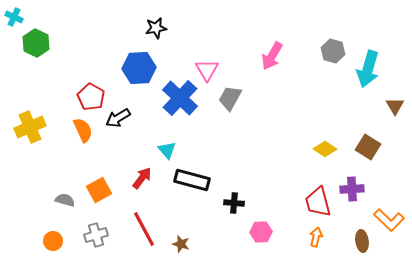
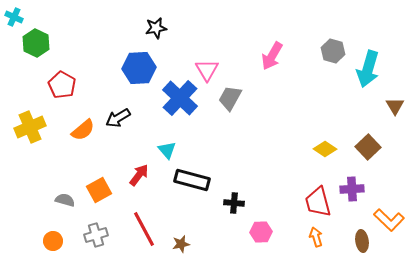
red pentagon: moved 29 px left, 12 px up
orange semicircle: rotated 75 degrees clockwise
brown square: rotated 15 degrees clockwise
red arrow: moved 3 px left, 3 px up
orange arrow: rotated 30 degrees counterclockwise
brown star: rotated 30 degrees counterclockwise
